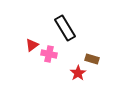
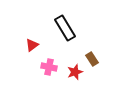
pink cross: moved 13 px down
brown rectangle: rotated 40 degrees clockwise
red star: moved 3 px left, 1 px up; rotated 14 degrees clockwise
